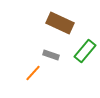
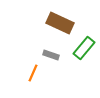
green rectangle: moved 1 px left, 3 px up
orange line: rotated 18 degrees counterclockwise
